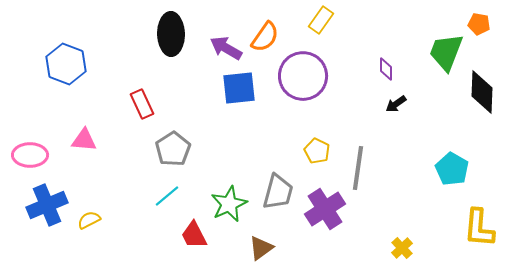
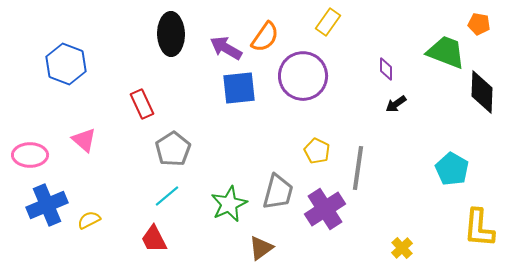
yellow rectangle: moved 7 px right, 2 px down
green trapezoid: rotated 90 degrees clockwise
pink triangle: rotated 36 degrees clockwise
red trapezoid: moved 40 px left, 4 px down
